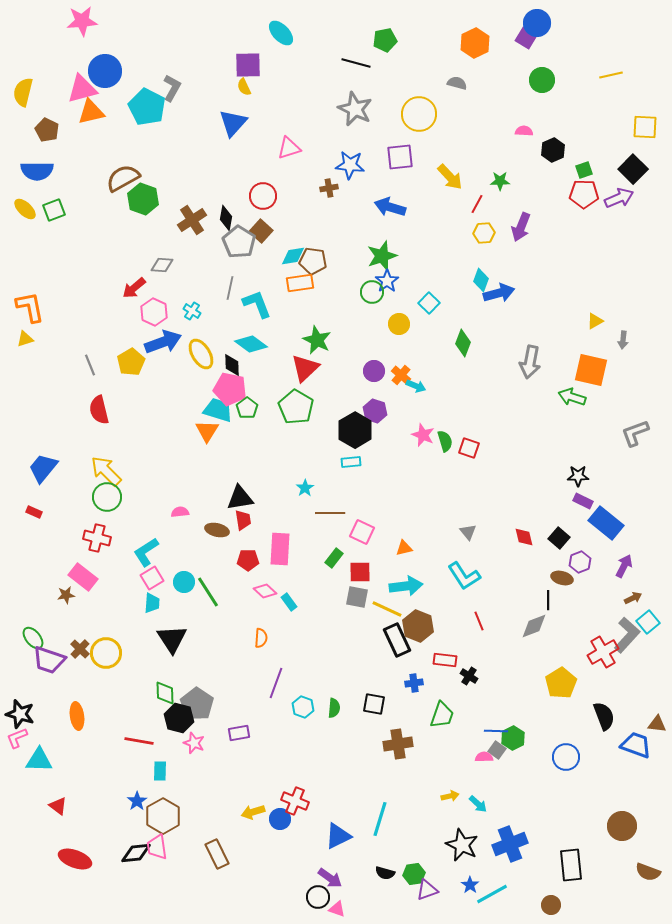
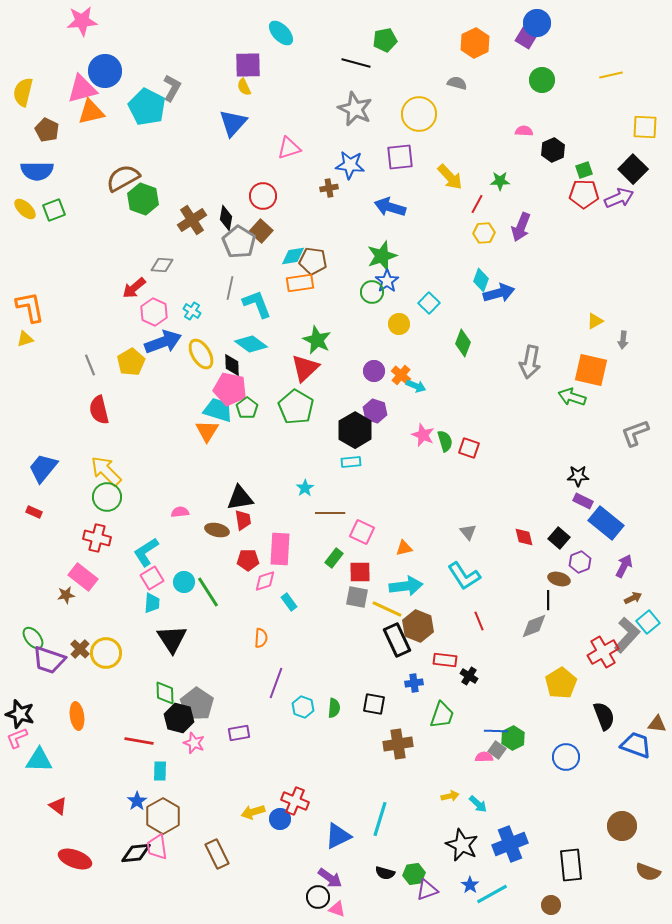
brown ellipse at (562, 578): moved 3 px left, 1 px down
pink diamond at (265, 591): moved 10 px up; rotated 60 degrees counterclockwise
